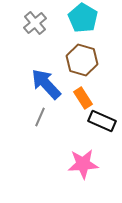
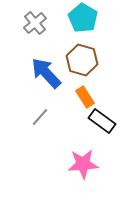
blue arrow: moved 11 px up
orange rectangle: moved 2 px right, 1 px up
gray line: rotated 18 degrees clockwise
black rectangle: rotated 12 degrees clockwise
